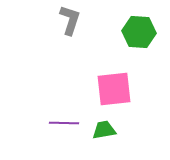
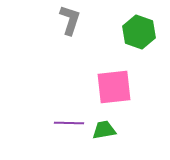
green hexagon: rotated 16 degrees clockwise
pink square: moved 2 px up
purple line: moved 5 px right
